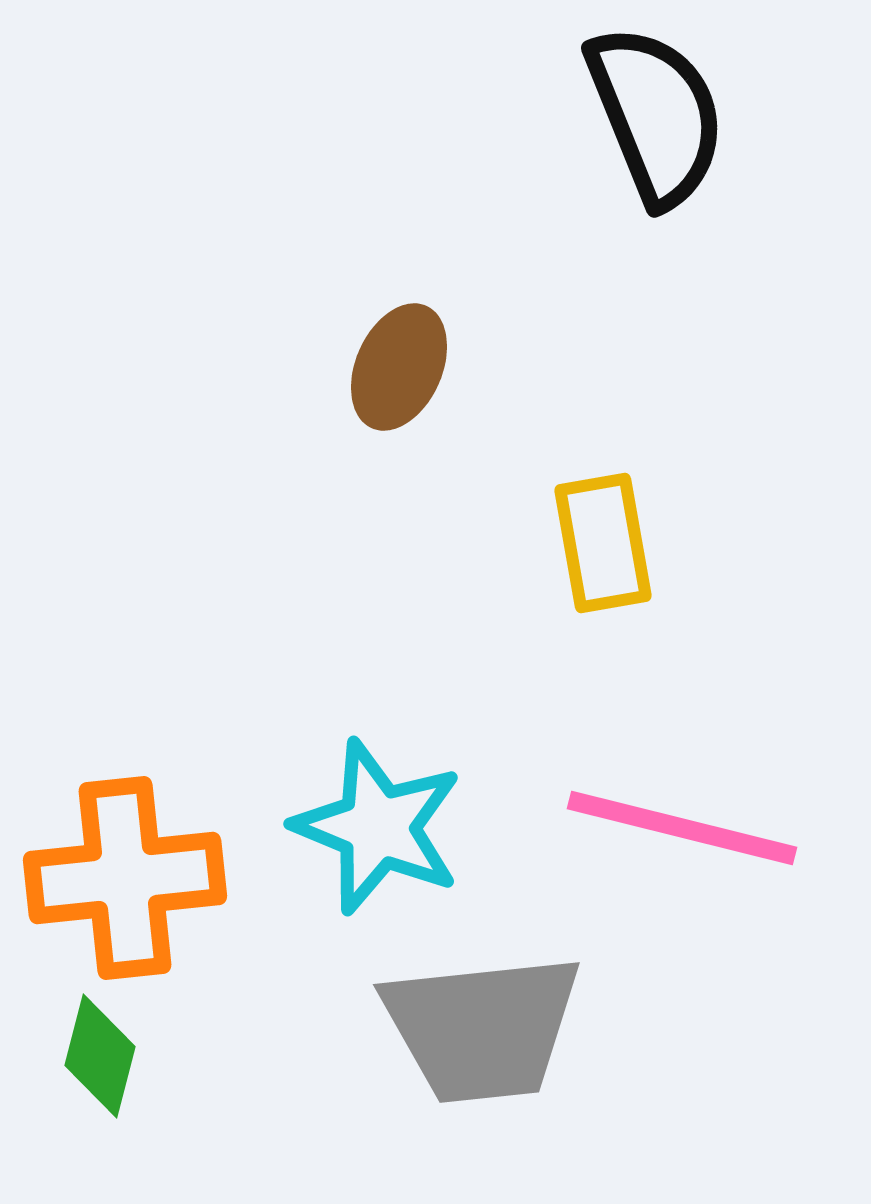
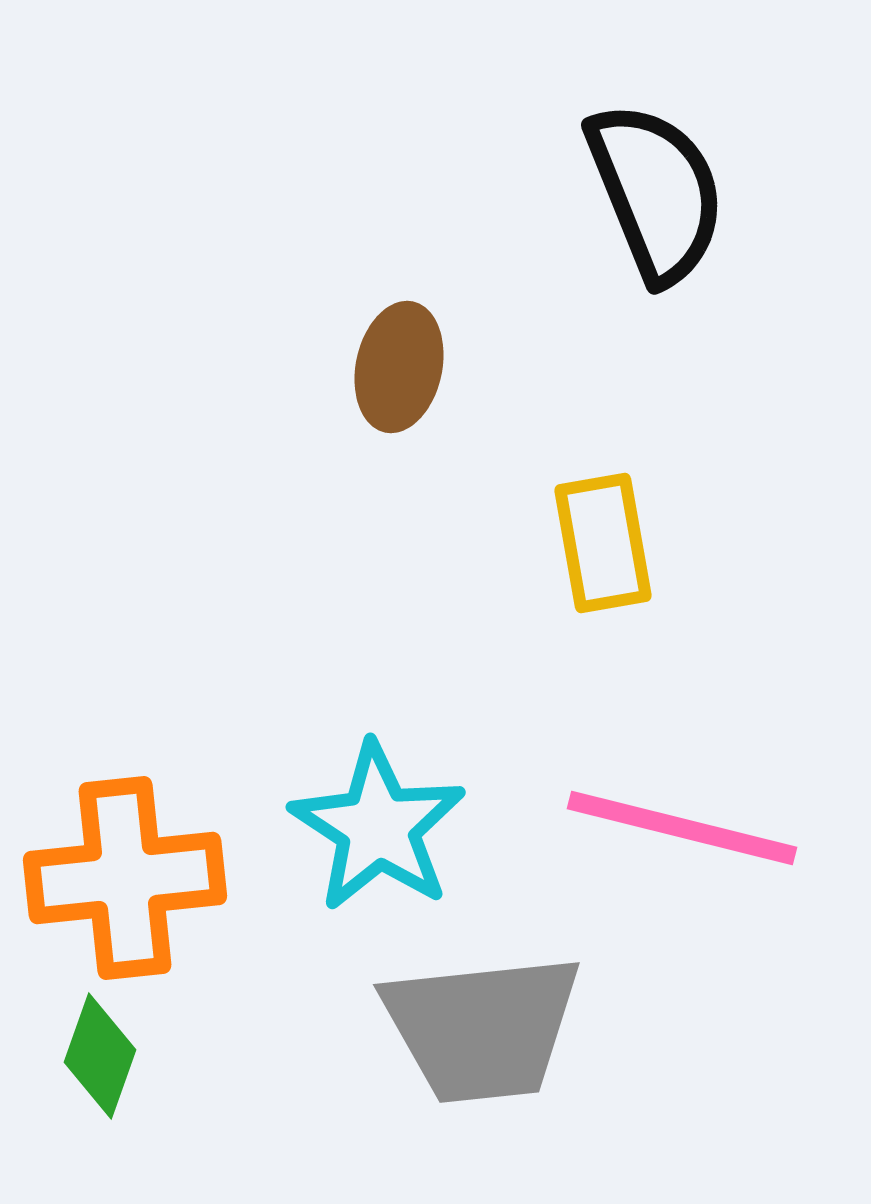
black semicircle: moved 77 px down
brown ellipse: rotated 12 degrees counterclockwise
cyan star: rotated 11 degrees clockwise
green diamond: rotated 5 degrees clockwise
